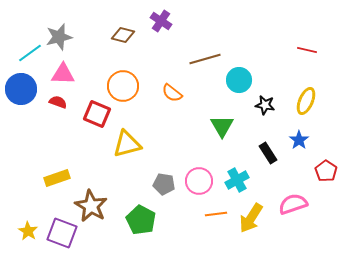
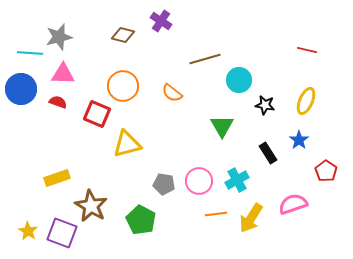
cyan line: rotated 40 degrees clockwise
